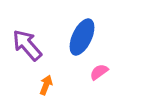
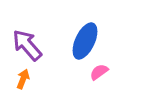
blue ellipse: moved 3 px right, 4 px down
orange arrow: moved 23 px left, 6 px up
